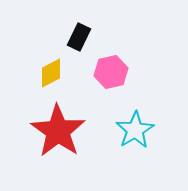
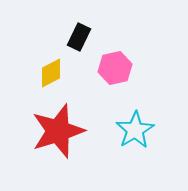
pink hexagon: moved 4 px right, 4 px up
red star: rotated 20 degrees clockwise
